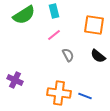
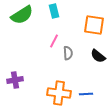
green semicircle: moved 2 px left
pink line: moved 6 px down; rotated 24 degrees counterclockwise
gray semicircle: moved 2 px up; rotated 24 degrees clockwise
purple cross: rotated 35 degrees counterclockwise
blue line: moved 1 px right, 2 px up; rotated 24 degrees counterclockwise
